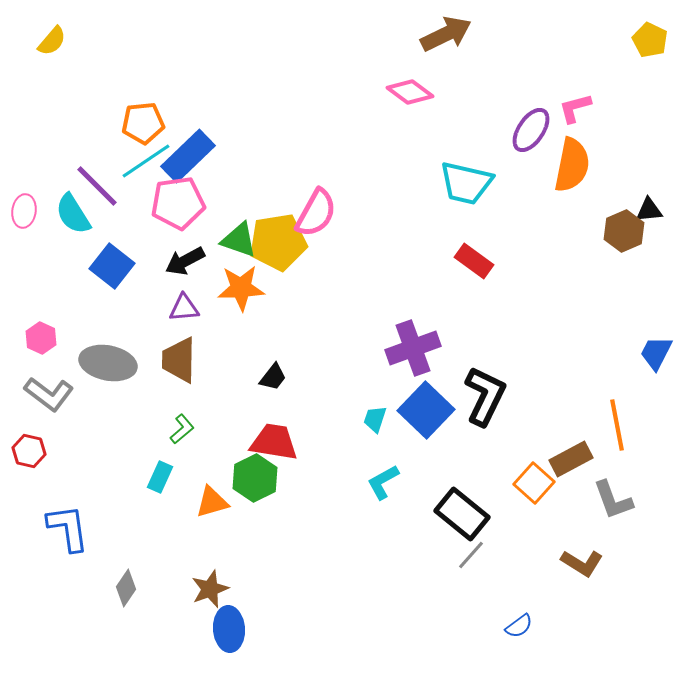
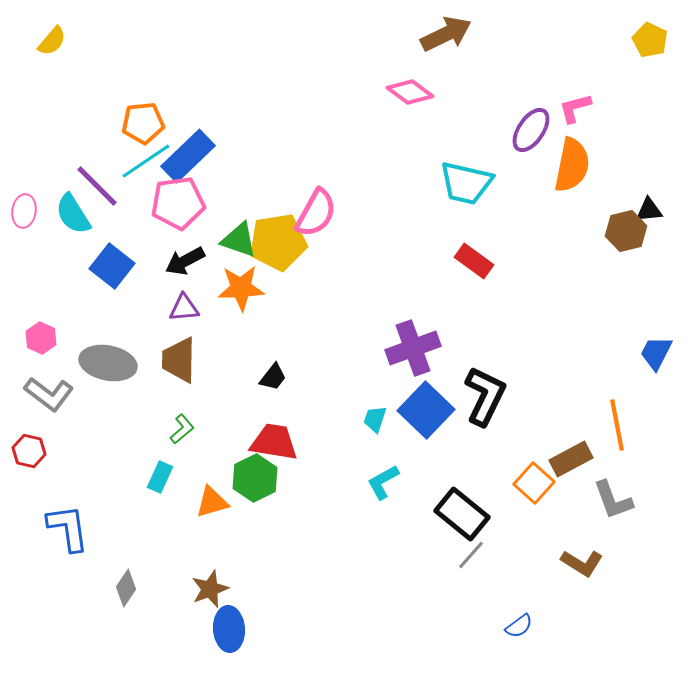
brown hexagon at (624, 231): moved 2 px right; rotated 9 degrees clockwise
